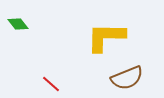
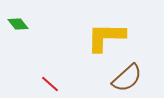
brown semicircle: rotated 20 degrees counterclockwise
red line: moved 1 px left
